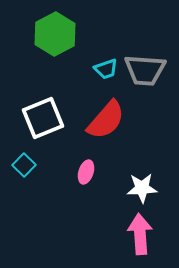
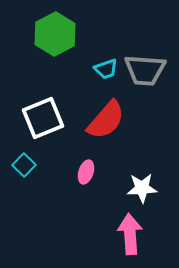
pink arrow: moved 10 px left
